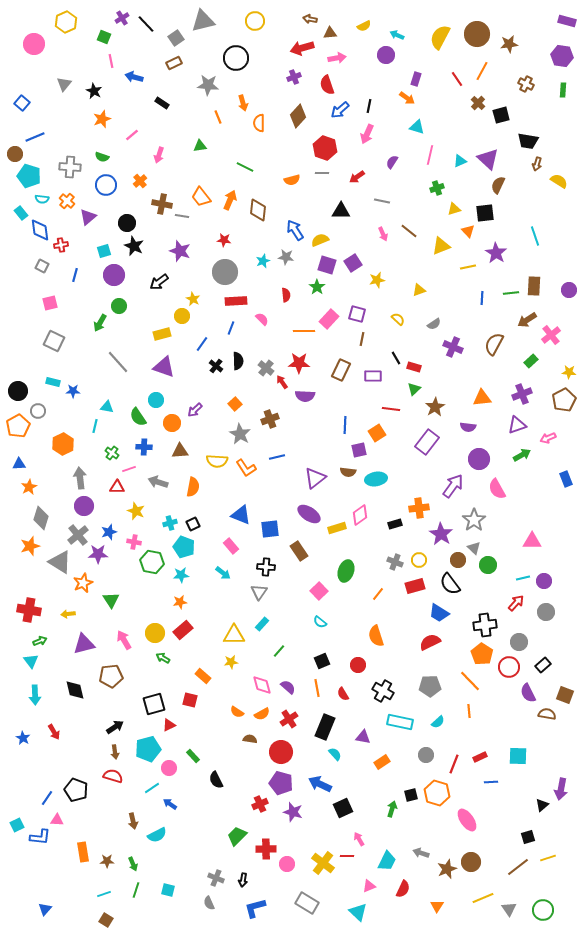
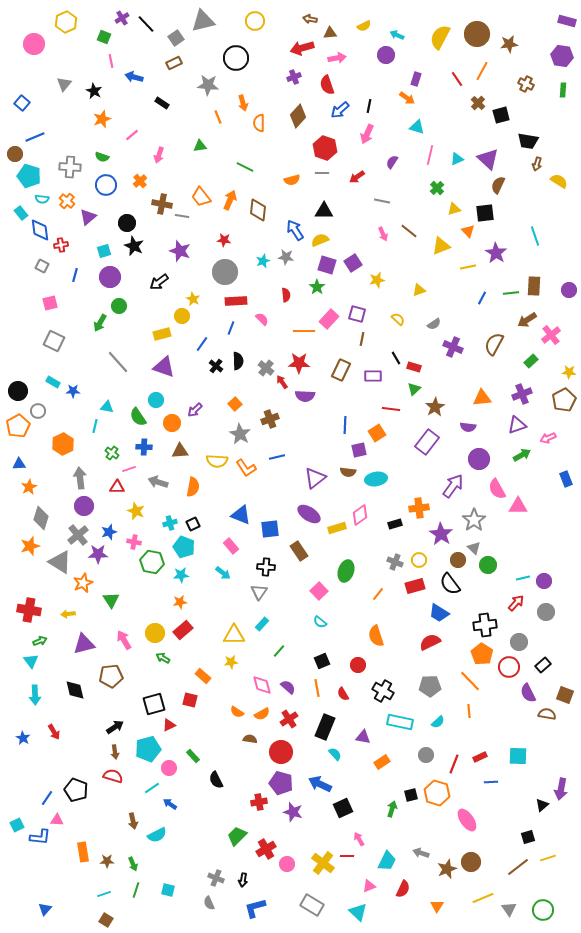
cyan triangle at (460, 161): moved 3 px left, 2 px up
green cross at (437, 188): rotated 24 degrees counterclockwise
black triangle at (341, 211): moved 17 px left
purple circle at (114, 275): moved 4 px left, 2 px down
blue line at (482, 298): rotated 24 degrees clockwise
cyan rectangle at (53, 382): rotated 16 degrees clockwise
pink triangle at (532, 541): moved 14 px left, 35 px up
red cross at (260, 804): moved 1 px left, 2 px up; rotated 14 degrees clockwise
red cross at (266, 849): rotated 30 degrees counterclockwise
gray rectangle at (307, 903): moved 5 px right, 2 px down
